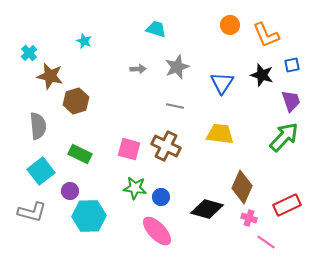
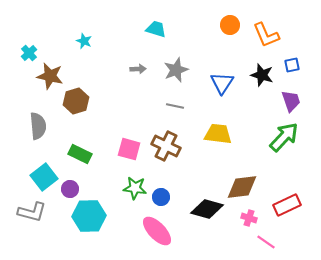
gray star: moved 1 px left, 3 px down
yellow trapezoid: moved 2 px left
cyan square: moved 3 px right, 6 px down
brown diamond: rotated 60 degrees clockwise
purple circle: moved 2 px up
